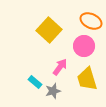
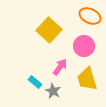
orange ellipse: moved 1 px left, 5 px up
gray star: rotated 28 degrees counterclockwise
